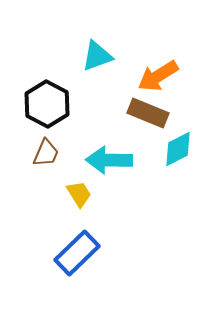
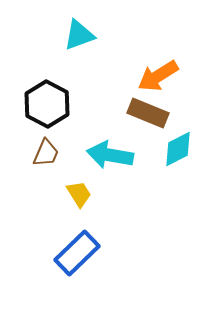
cyan triangle: moved 18 px left, 21 px up
cyan arrow: moved 1 px right, 5 px up; rotated 9 degrees clockwise
